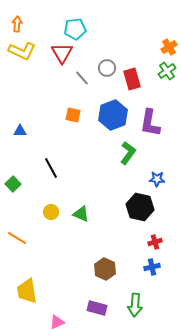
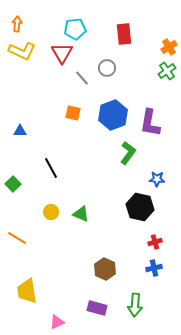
red rectangle: moved 8 px left, 45 px up; rotated 10 degrees clockwise
orange square: moved 2 px up
blue cross: moved 2 px right, 1 px down
